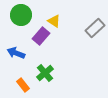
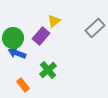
green circle: moved 8 px left, 23 px down
yellow triangle: rotated 48 degrees clockwise
blue arrow: moved 1 px right
green cross: moved 3 px right, 3 px up
